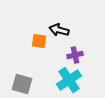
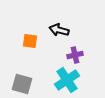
orange square: moved 9 px left
cyan cross: moved 2 px left
